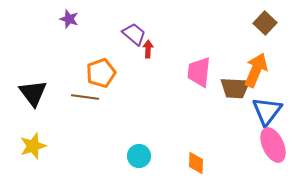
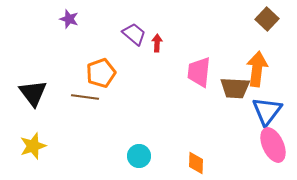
brown square: moved 2 px right, 4 px up
red arrow: moved 9 px right, 6 px up
orange arrow: moved 1 px right, 1 px up; rotated 16 degrees counterclockwise
